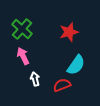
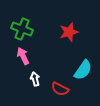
green cross: rotated 20 degrees counterclockwise
cyan semicircle: moved 7 px right, 5 px down
red semicircle: moved 2 px left, 4 px down; rotated 132 degrees counterclockwise
